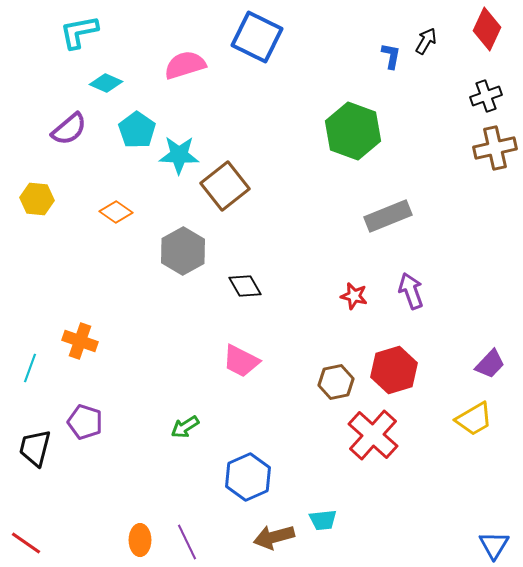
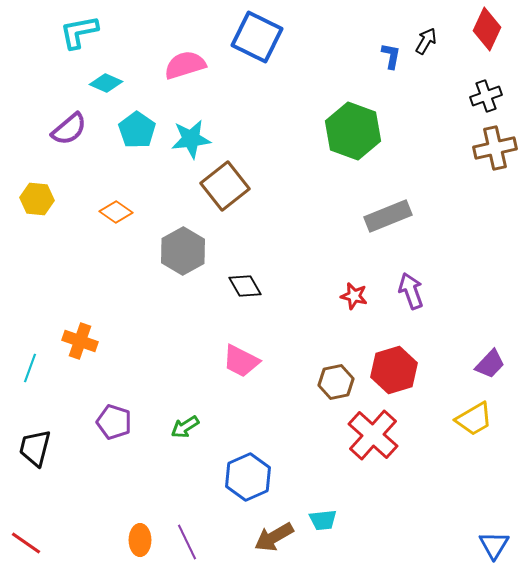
cyan star: moved 12 px right, 16 px up; rotated 9 degrees counterclockwise
purple pentagon: moved 29 px right
brown arrow: rotated 15 degrees counterclockwise
